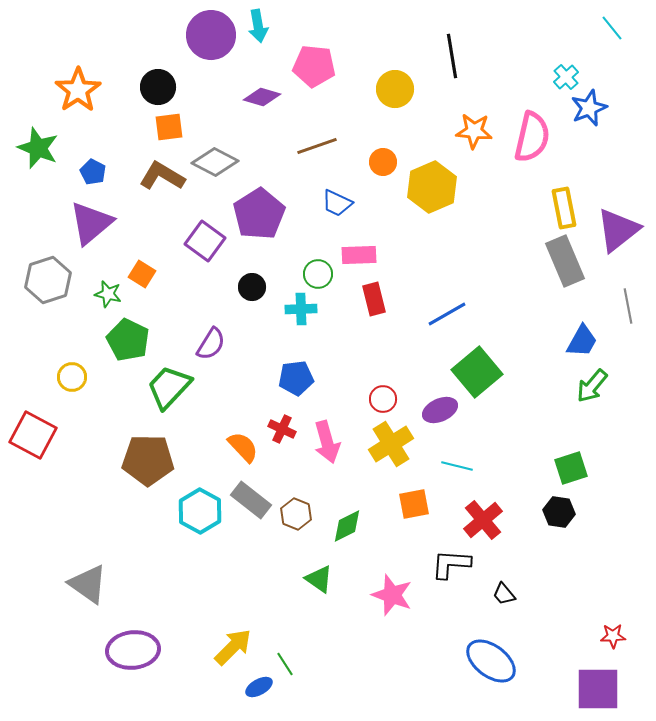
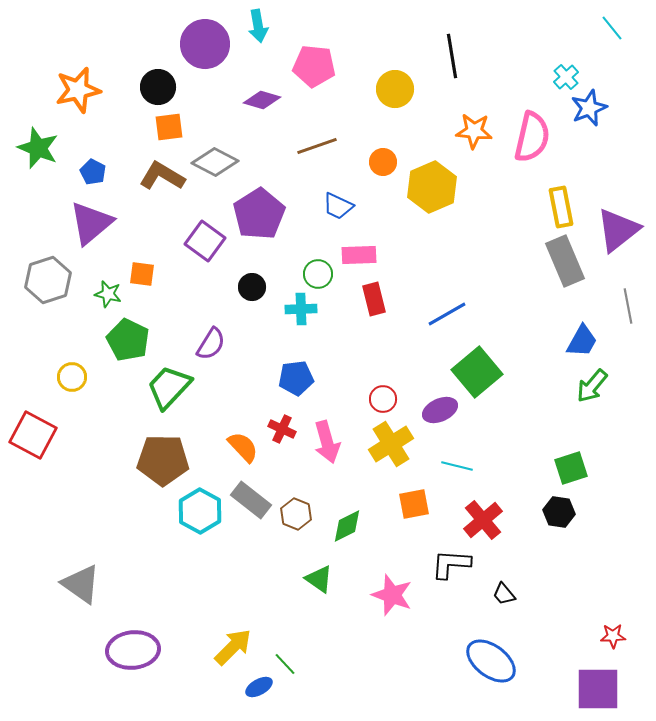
purple circle at (211, 35): moved 6 px left, 9 px down
orange star at (78, 90): rotated 21 degrees clockwise
purple diamond at (262, 97): moved 3 px down
blue trapezoid at (337, 203): moved 1 px right, 3 px down
yellow rectangle at (564, 208): moved 3 px left, 1 px up
orange square at (142, 274): rotated 24 degrees counterclockwise
brown pentagon at (148, 460): moved 15 px right
gray triangle at (88, 584): moved 7 px left
green line at (285, 664): rotated 10 degrees counterclockwise
